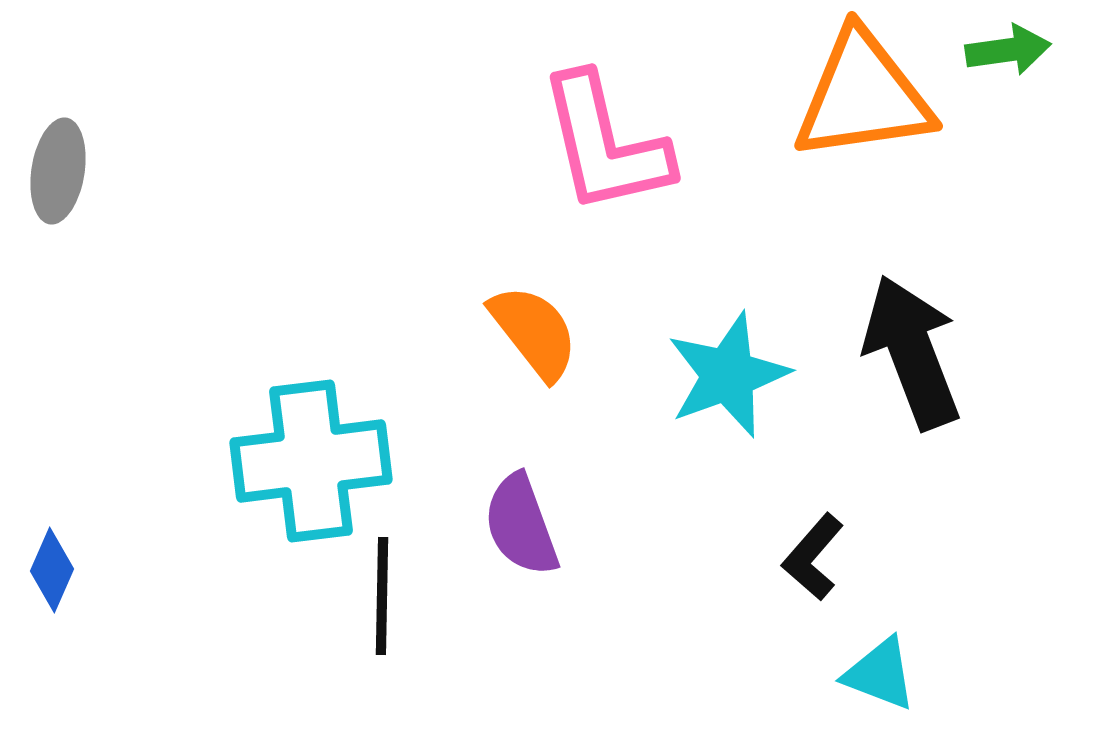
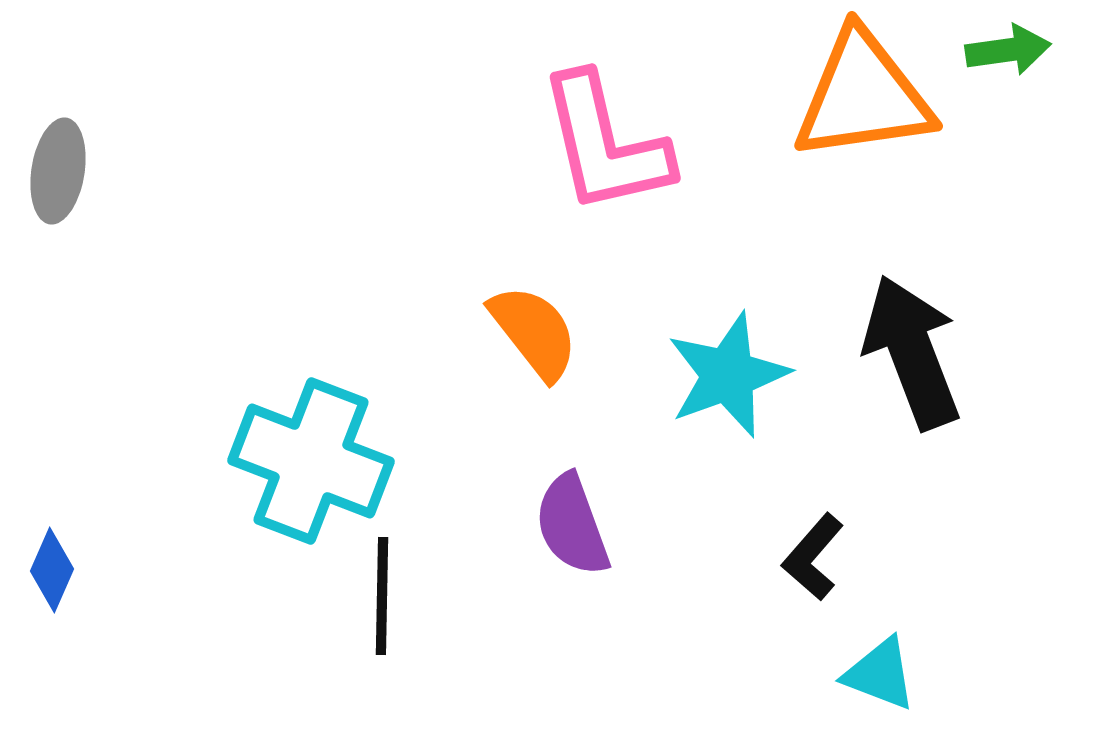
cyan cross: rotated 28 degrees clockwise
purple semicircle: moved 51 px right
